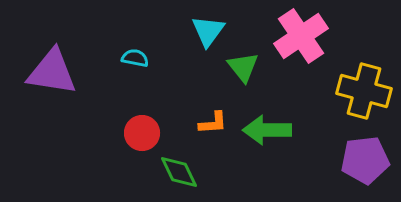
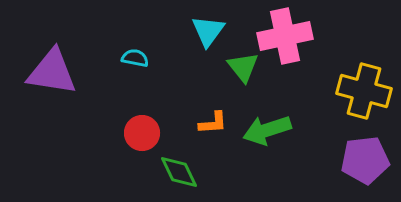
pink cross: moved 16 px left; rotated 22 degrees clockwise
green arrow: rotated 18 degrees counterclockwise
